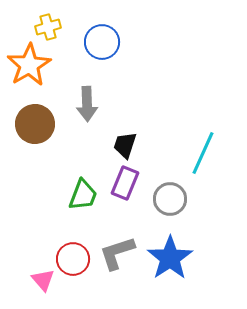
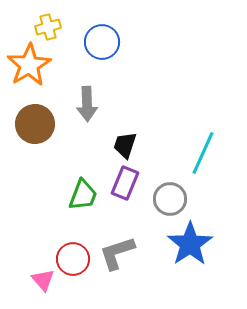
blue star: moved 20 px right, 14 px up
